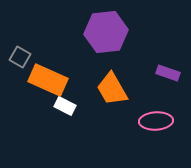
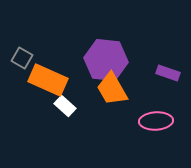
purple hexagon: moved 28 px down; rotated 12 degrees clockwise
gray square: moved 2 px right, 1 px down
white rectangle: rotated 15 degrees clockwise
